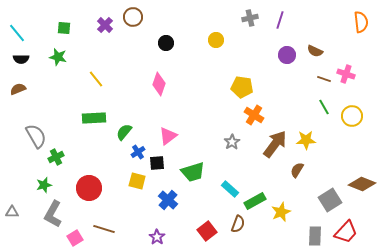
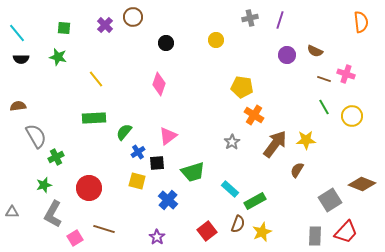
brown semicircle at (18, 89): moved 17 px down; rotated 14 degrees clockwise
yellow star at (281, 212): moved 19 px left, 20 px down
